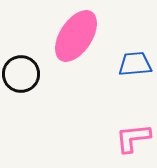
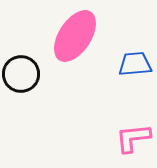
pink ellipse: moved 1 px left
